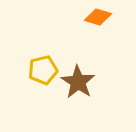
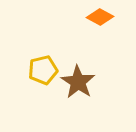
orange diamond: moved 2 px right; rotated 12 degrees clockwise
